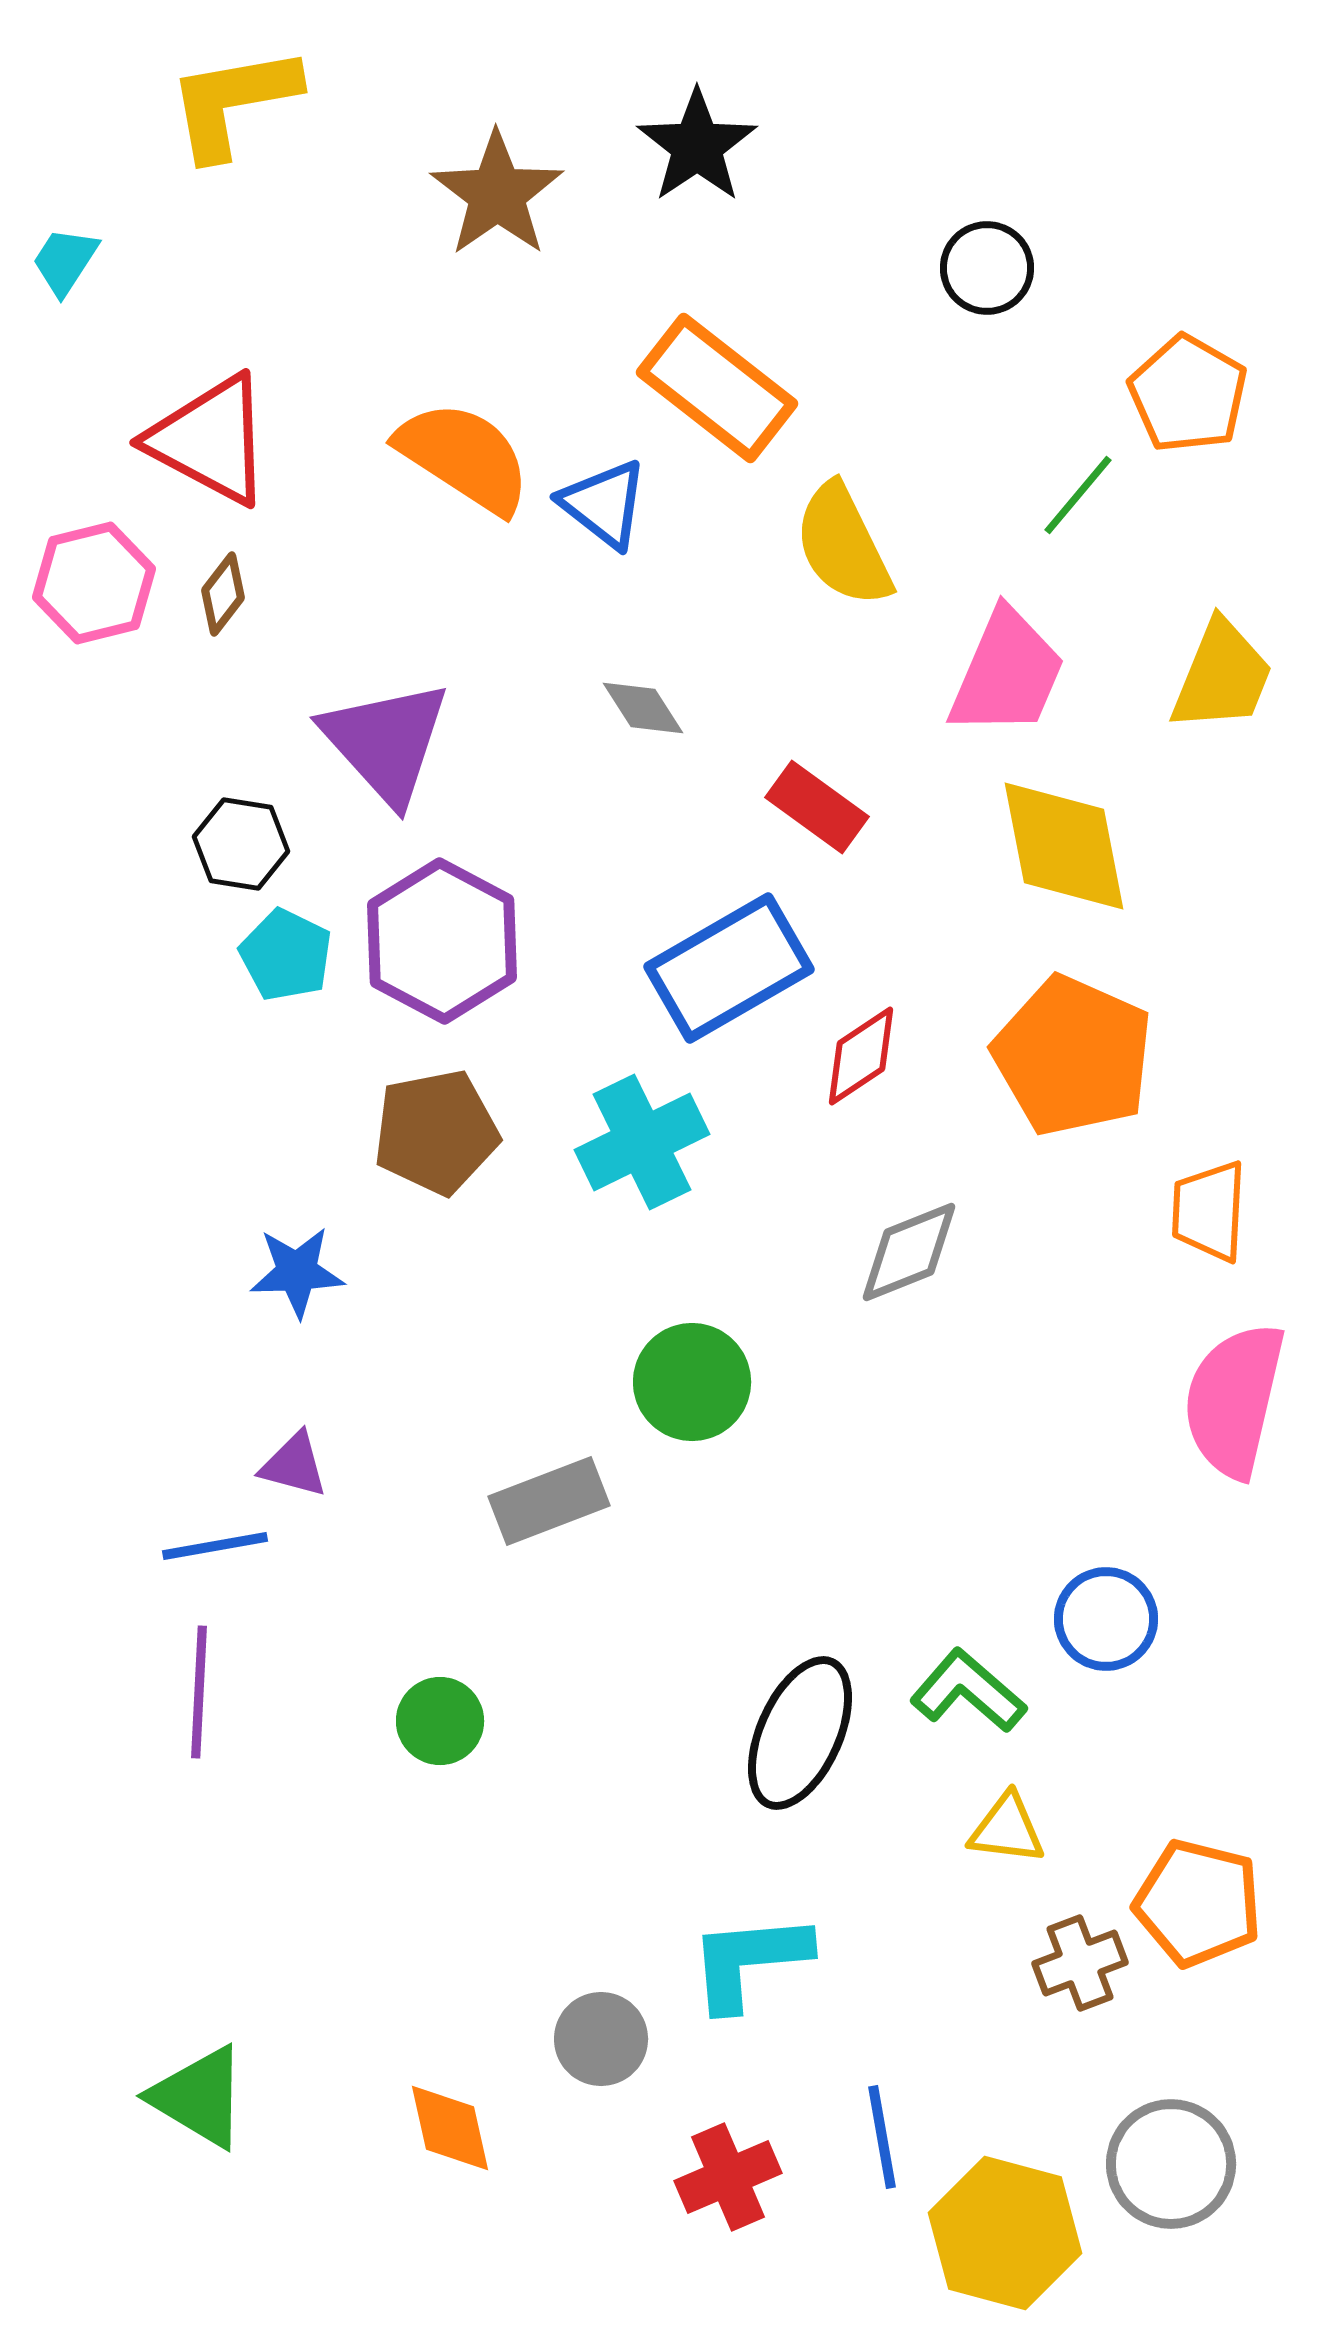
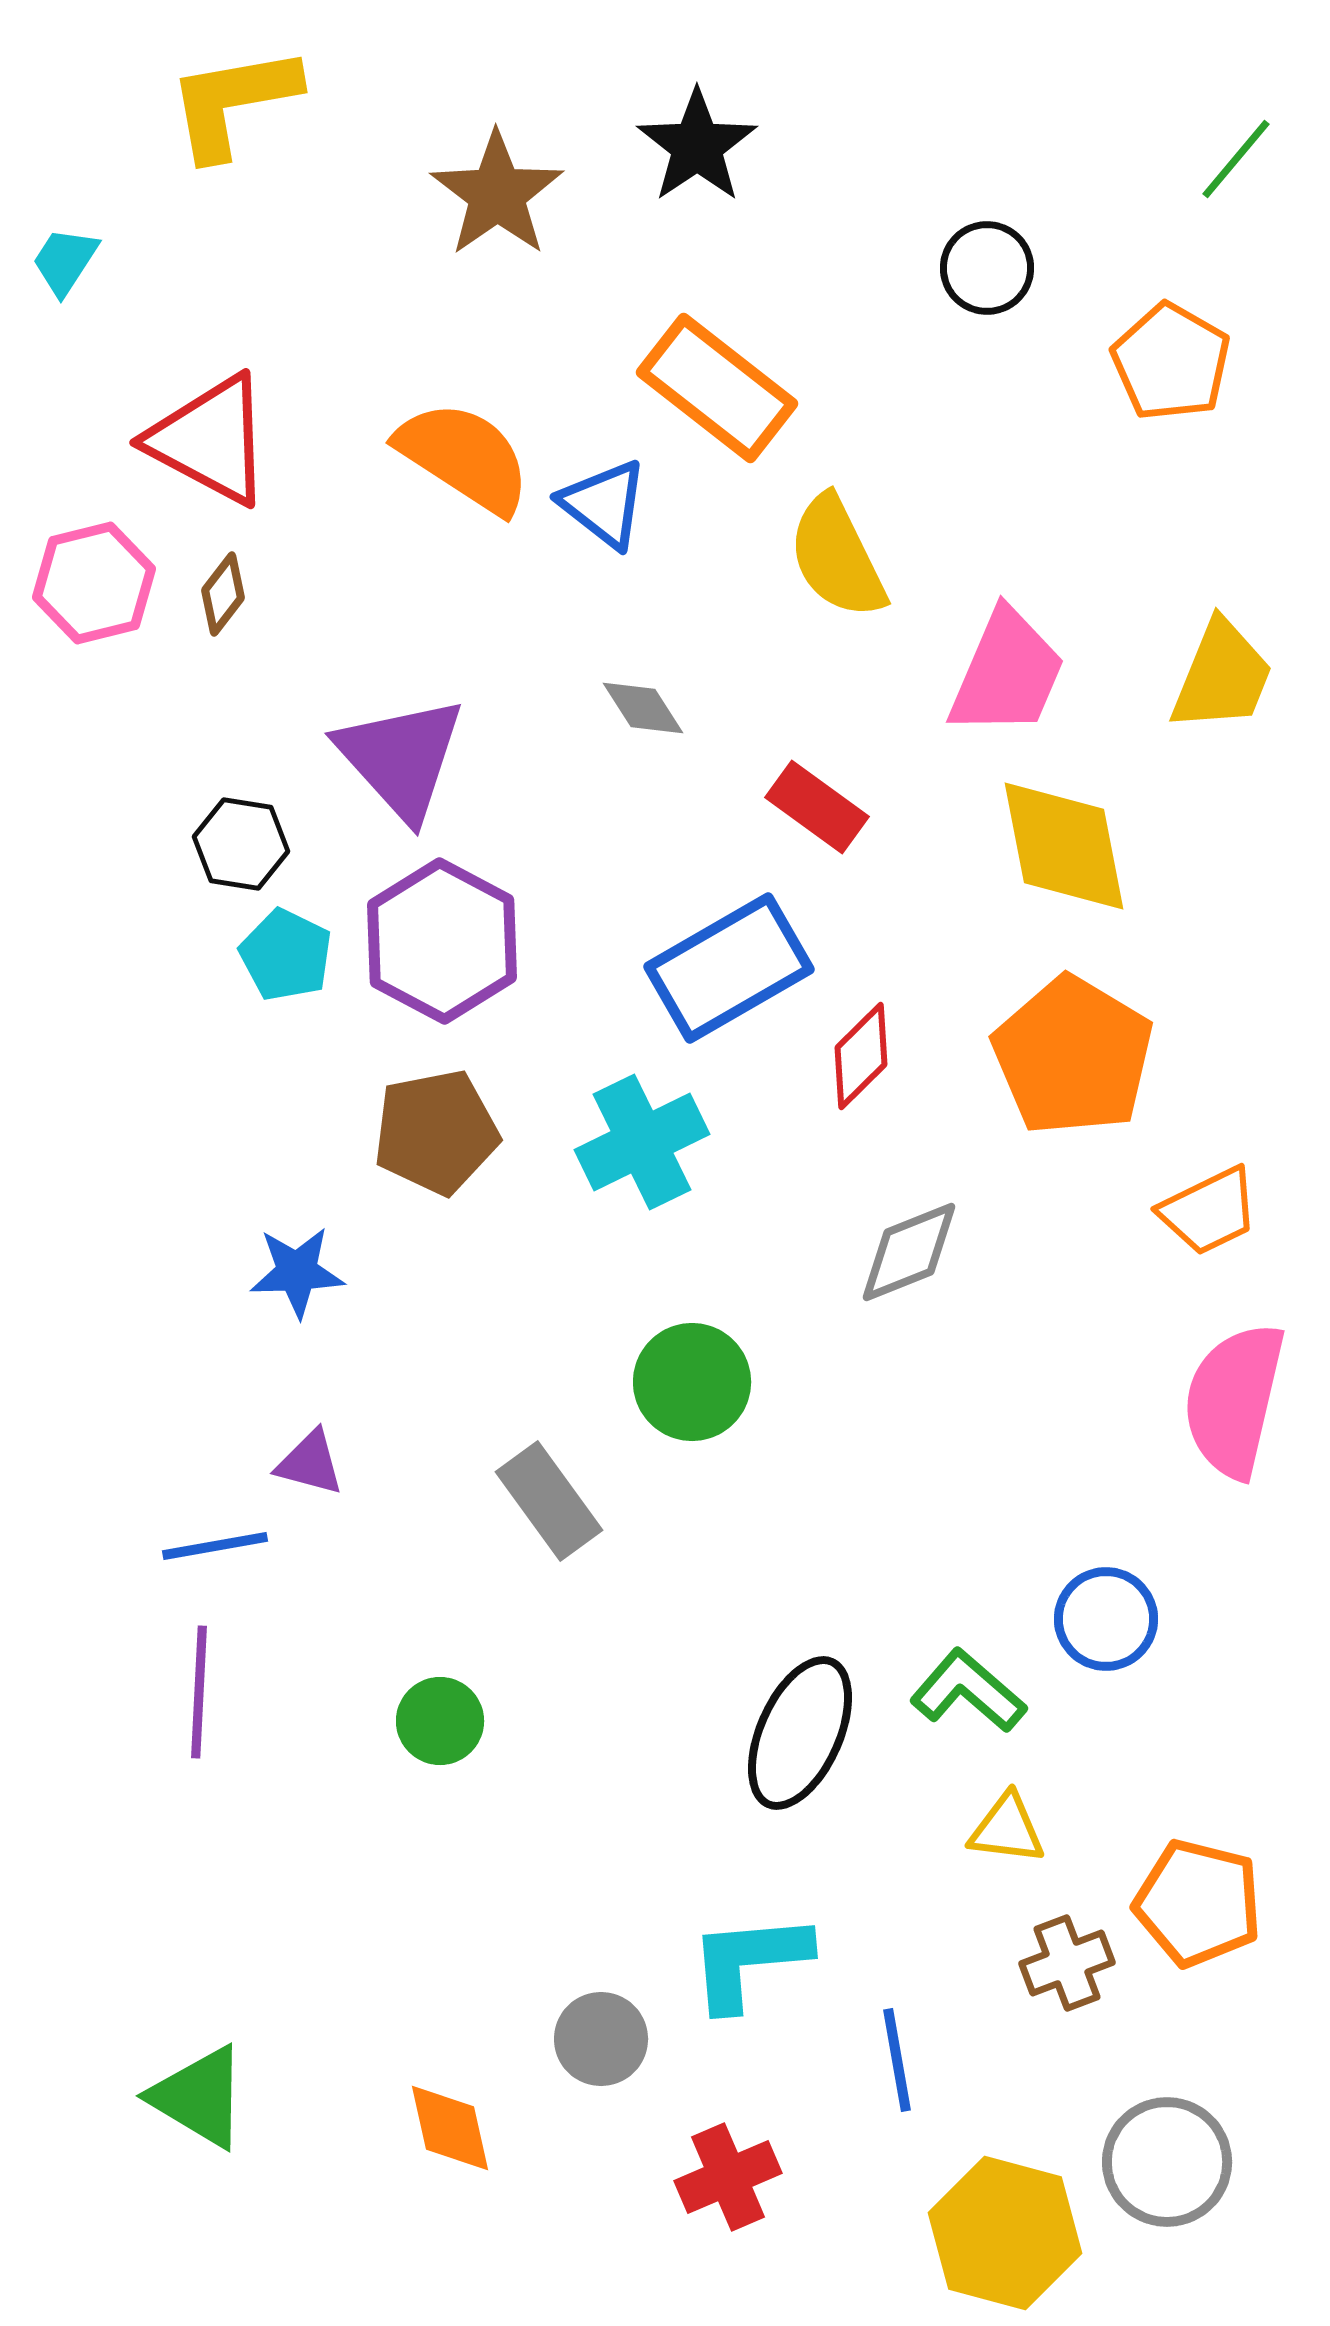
orange pentagon at (1188, 394): moved 17 px left, 32 px up
green line at (1078, 495): moved 158 px right, 336 px up
yellow semicircle at (843, 545): moved 6 px left, 12 px down
purple triangle at (386, 742): moved 15 px right, 16 px down
red diamond at (861, 1056): rotated 11 degrees counterclockwise
orange pentagon at (1073, 1056): rotated 7 degrees clockwise
orange trapezoid at (1209, 1211): rotated 119 degrees counterclockwise
purple triangle at (294, 1465): moved 16 px right, 2 px up
gray rectangle at (549, 1501): rotated 75 degrees clockwise
brown cross at (1080, 1963): moved 13 px left
blue line at (882, 2137): moved 15 px right, 77 px up
gray circle at (1171, 2164): moved 4 px left, 2 px up
